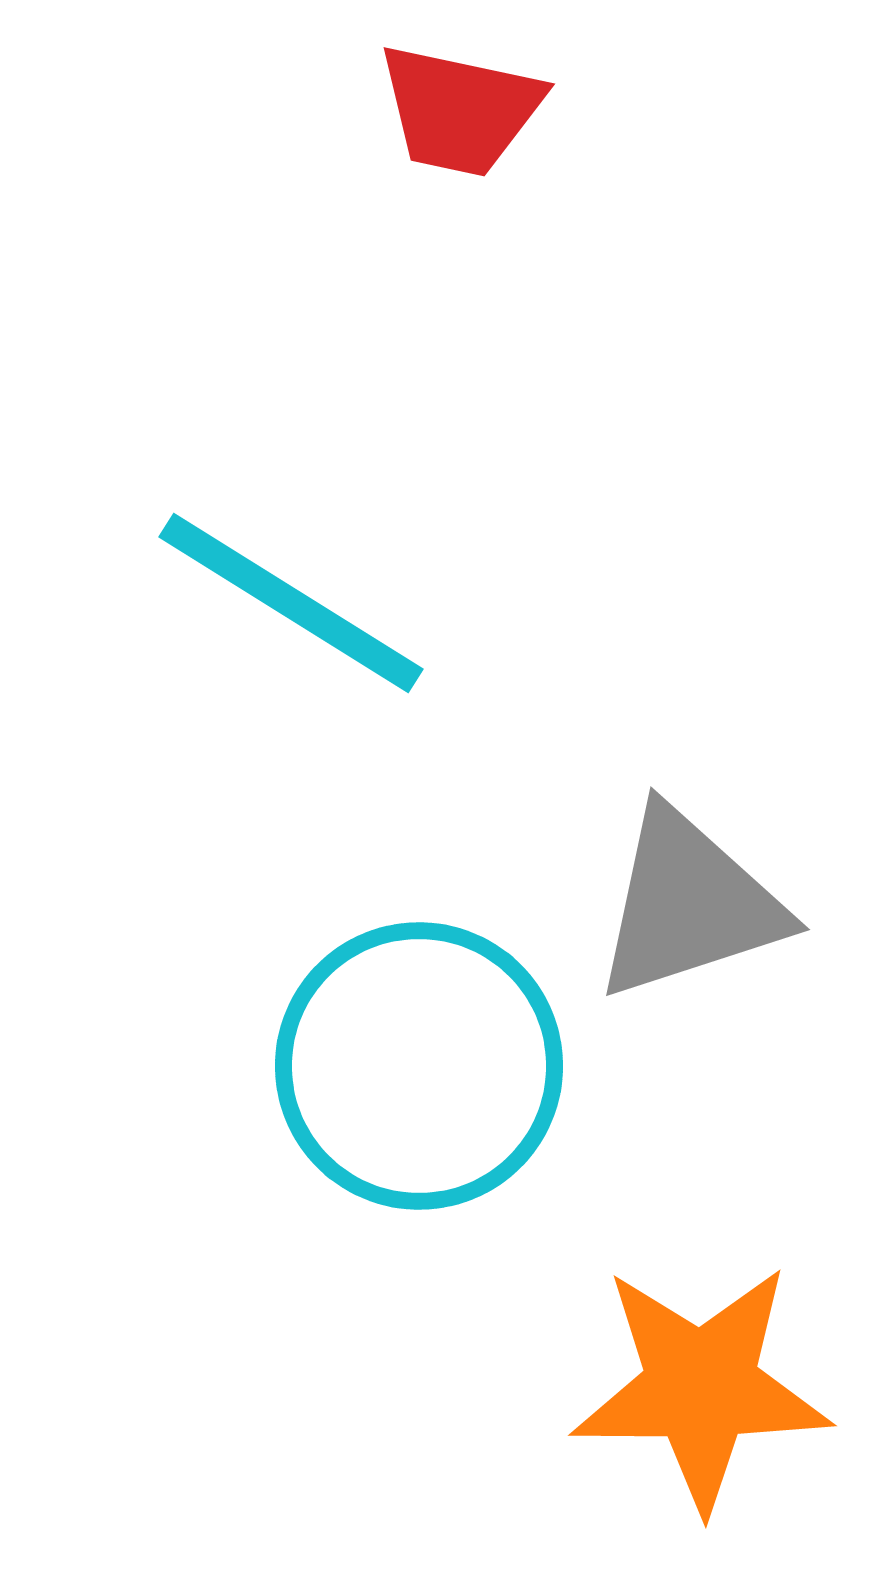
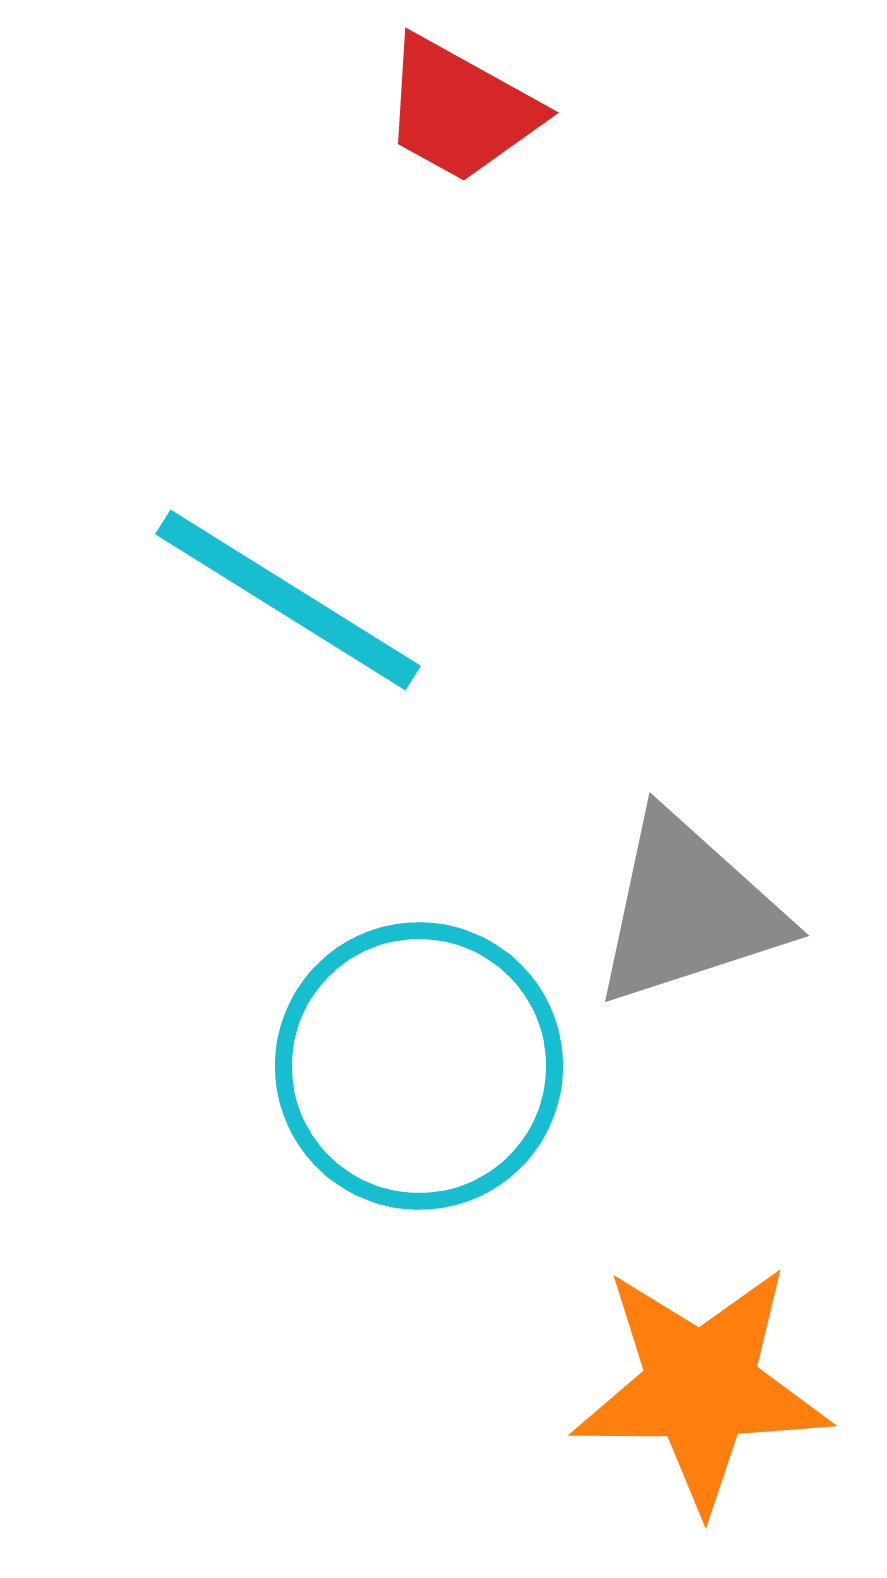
red trapezoid: rotated 17 degrees clockwise
cyan line: moved 3 px left, 3 px up
gray triangle: moved 1 px left, 6 px down
